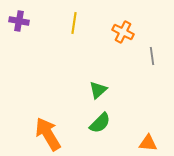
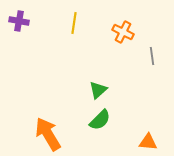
green semicircle: moved 3 px up
orange triangle: moved 1 px up
